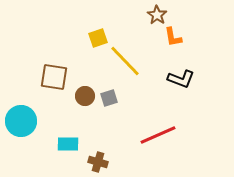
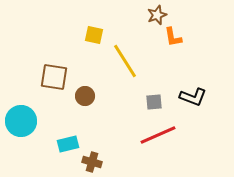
brown star: rotated 18 degrees clockwise
yellow square: moved 4 px left, 3 px up; rotated 30 degrees clockwise
yellow line: rotated 12 degrees clockwise
black L-shape: moved 12 px right, 18 px down
gray square: moved 45 px right, 4 px down; rotated 12 degrees clockwise
cyan rectangle: rotated 15 degrees counterclockwise
brown cross: moved 6 px left
